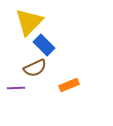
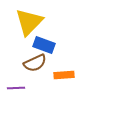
blue rectangle: rotated 25 degrees counterclockwise
brown semicircle: moved 5 px up
orange rectangle: moved 5 px left, 10 px up; rotated 18 degrees clockwise
